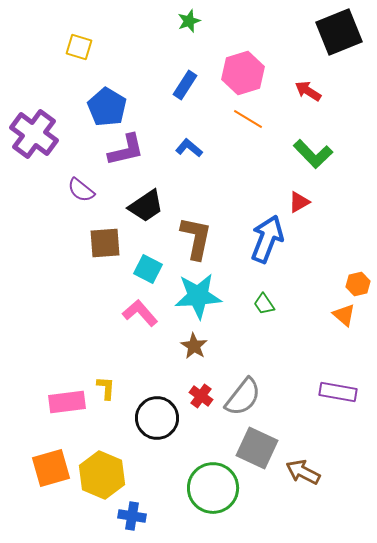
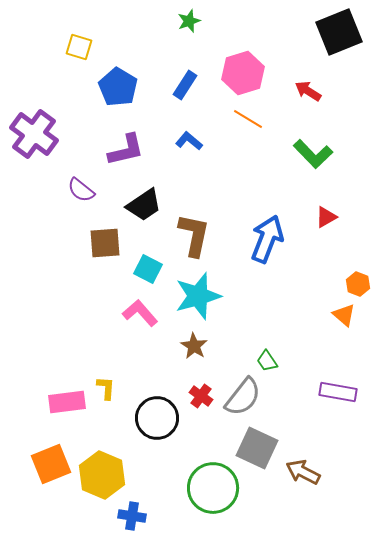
blue pentagon: moved 11 px right, 20 px up
blue L-shape: moved 7 px up
red triangle: moved 27 px right, 15 px down
black trapezoid: moved 2 px left, 1 px up
brown L-shape: moved 2 px left, 3 px up
orange hexagon: rotated 25 degrees counterclockwise
cyan star: rotated 12 degrees counterclockwise
green trapezoid: moved 3 px right, 57 px down
orange square: moved 4 px up; rotated 6 degrees counterclockwise
